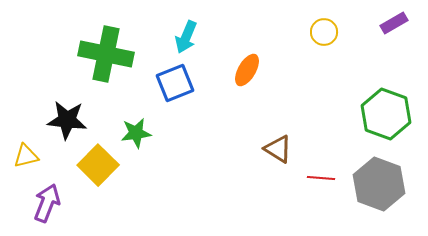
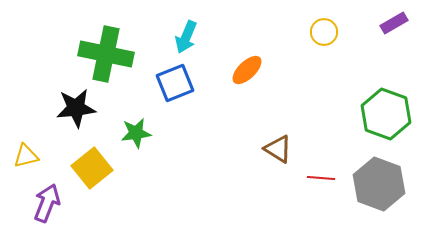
orange ellipse: rotated 16 degrees clockwise
black star: moved 9 px right, 12 px up; rotated 12 degrees counterclockwise
yellow square: moved 6 px left, 3 px down; rotated 6 degrees clockwise
